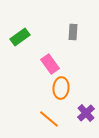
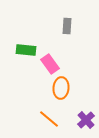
gray rectangle: moved 6 px left, 6 px up
green rectangle: moved 6 px right, 13 px down; rotated 42 degrees clockwise
purple cross: moved 7 px down
